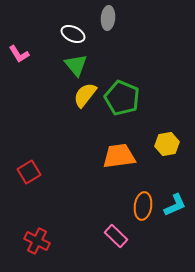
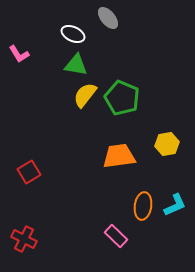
gray ellipse: rotated 45 degrees counterclockwise
green triangle: rotated 40 degrees counterclockwise
red cross: moved 13 px left, 2 px up
